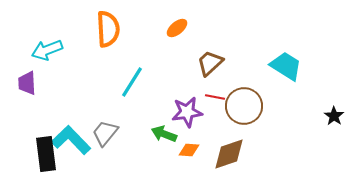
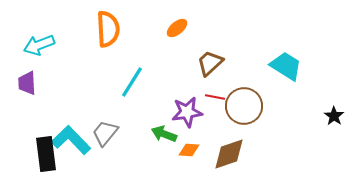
cyan arrow: moved 8 px left, 5 px up
